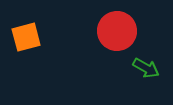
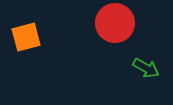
red circle: moved 2 px left, 8 px up
